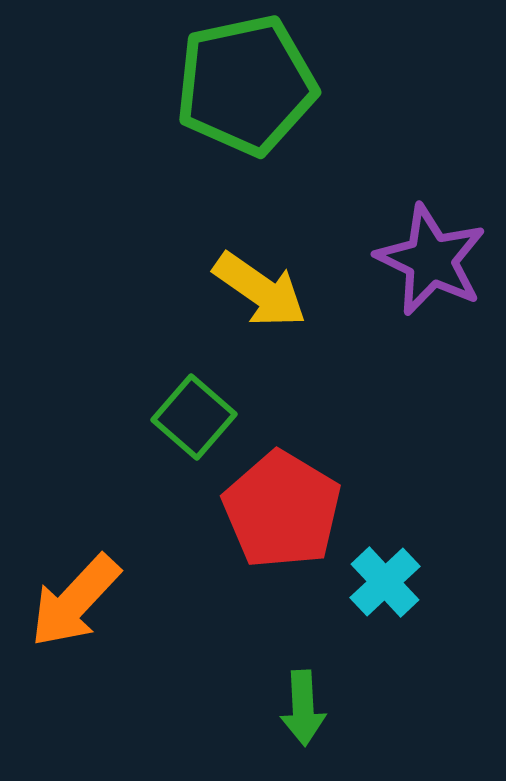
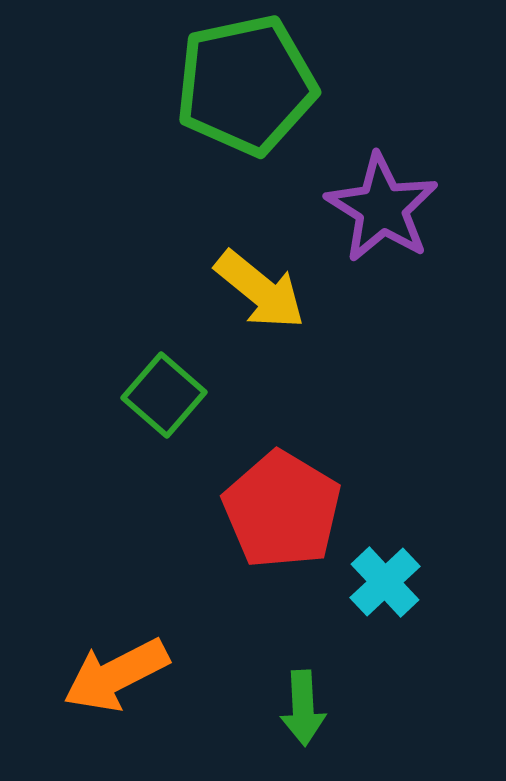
purple star: moved 49 px left, 52 px up; rotated 6 degrees clockwise
yellow arrow: rotated 4 degrees clockwise
green square: moved 30 px left, 22 px up
orange arrow: moved 41 px right, 74 px down; rotated 20 degrees clockwise
